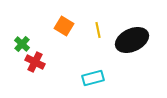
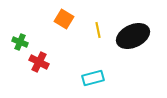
orange square: moved 7 px up
black ellipse: moved 1 px right, 4 px up
green cross: moved 2 px left, 2 px up; rotated 21 degrees counterclockwise
red cross: moved 4 px right
